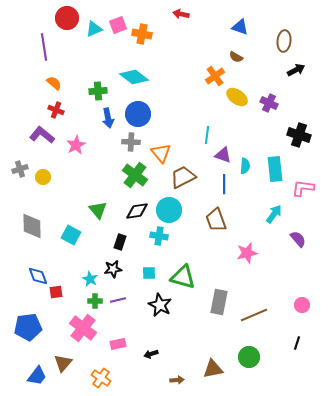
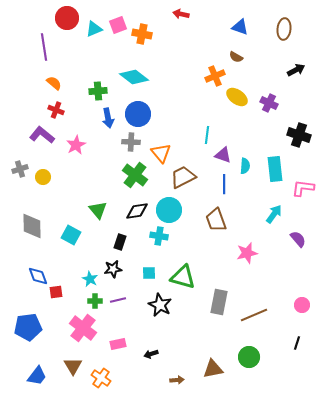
brown ellipse at (284, 41): moved 12 px up
orange cross at (215, 76): rotated 12 degrees clockwise
brown triangle at (63, 363): moved 10 px right, 3 px down; rotated 12 degrees counterclockwise
